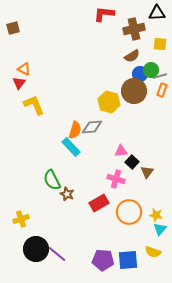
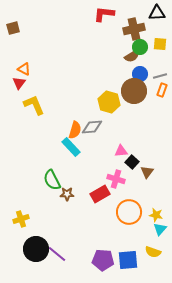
green circle: moved 11 px left, 23 px up
brown star: rotated 24 degrees counterclockwise
red rectangle: moved 1 px right, 9 px up
